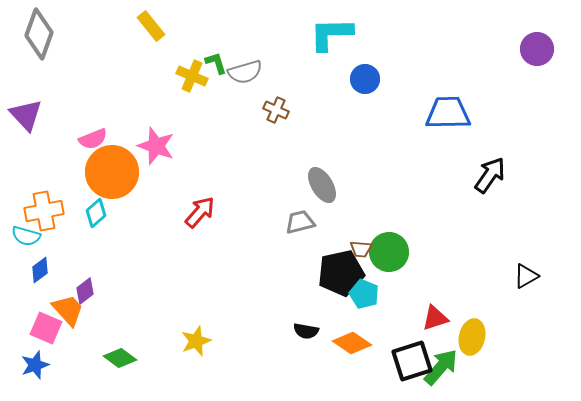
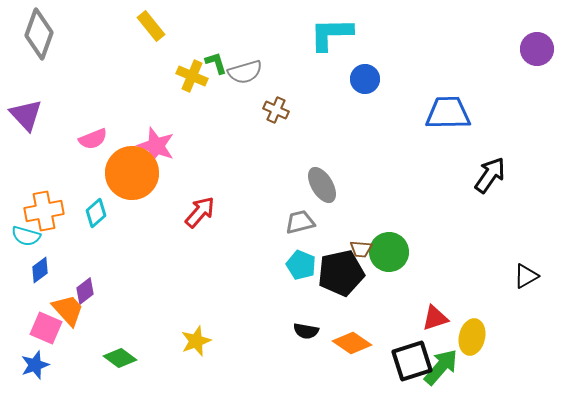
orange circle: moved 20 px right, 1 px down
cyan pentagon: moved 63 px left, 29 px up
